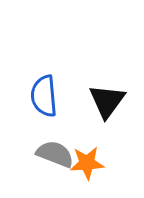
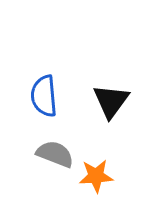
black triangle: moved 4 px right
orange star: moved 9 px right, 13 px down
